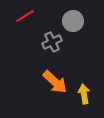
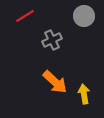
gray circle: moved 11 px right, 5 px up
gray cross: moved 2 px up
